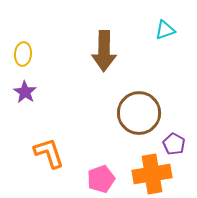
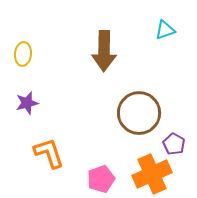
purple star: moved 2 px right, 11 px down; rotated 25 degrees clockwise
orange cross: rotated 15 degrees counterclockwise
